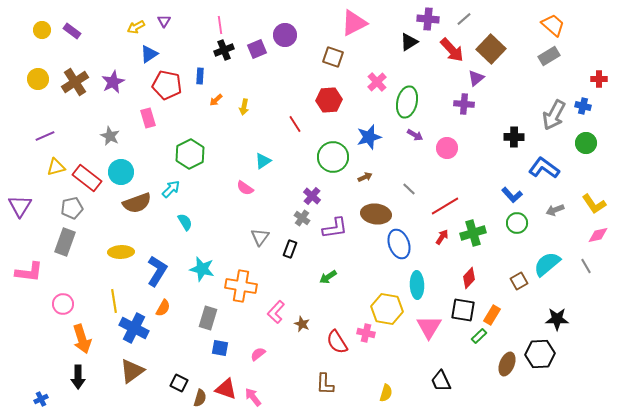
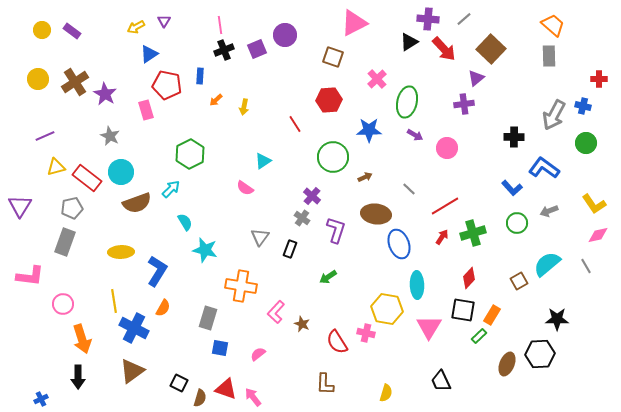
red arrow at (452, 50): moved 8 px left, 1 px up
gray rectangle at (549, 56): rotated 60 degrees counterclockwise
purple star at (113, 82): moved 8 px left, 12 px down; rotated 15 degrees counterclockwise
pink cross at (377, 82): moved 3 px up
purple cross at (464, 104): rotated 12 degrees counterclockwise
pink rectangle at (148, 118): moved 2 px left, 8 px up
blue star at (369, 137): moved 7 px up; rotated 15 degrees clockwise
blue L-shape at (512, 195): moved 7 px up
gray arrow at (555, 210): moved 6 px left, 1 px down
purple L-shape at (335, 228): moved 1 px right, 2 px down; rotated 64 degrees counterclockwise
cyan star at (202, 269): moved 3 px right, 19 px up
pink L-shape at (29, 272): moved 1 px right, 4 px down
